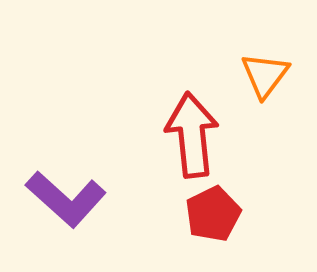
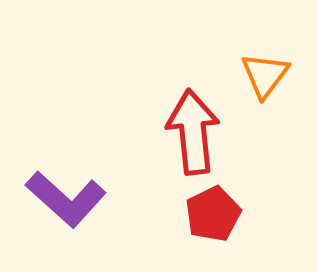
red arrow: moved 1 px right, 3 px up
